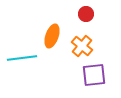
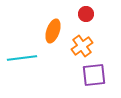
orange ellipse: moved 1 px right, 5 px up
orange cross: rotated 15 degrees clockwise
